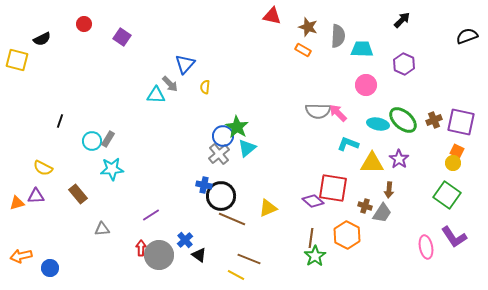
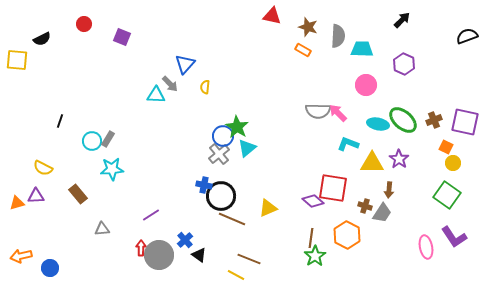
purple square at (122, 37): rotated 12 degrees counterclockwise
yellow square at (17, 60): rotated 10 degrees counterclockwise
purple square at (461, 122): moved 4 px right
orange square at (457, 151): moved 11 px left, 4 px up
